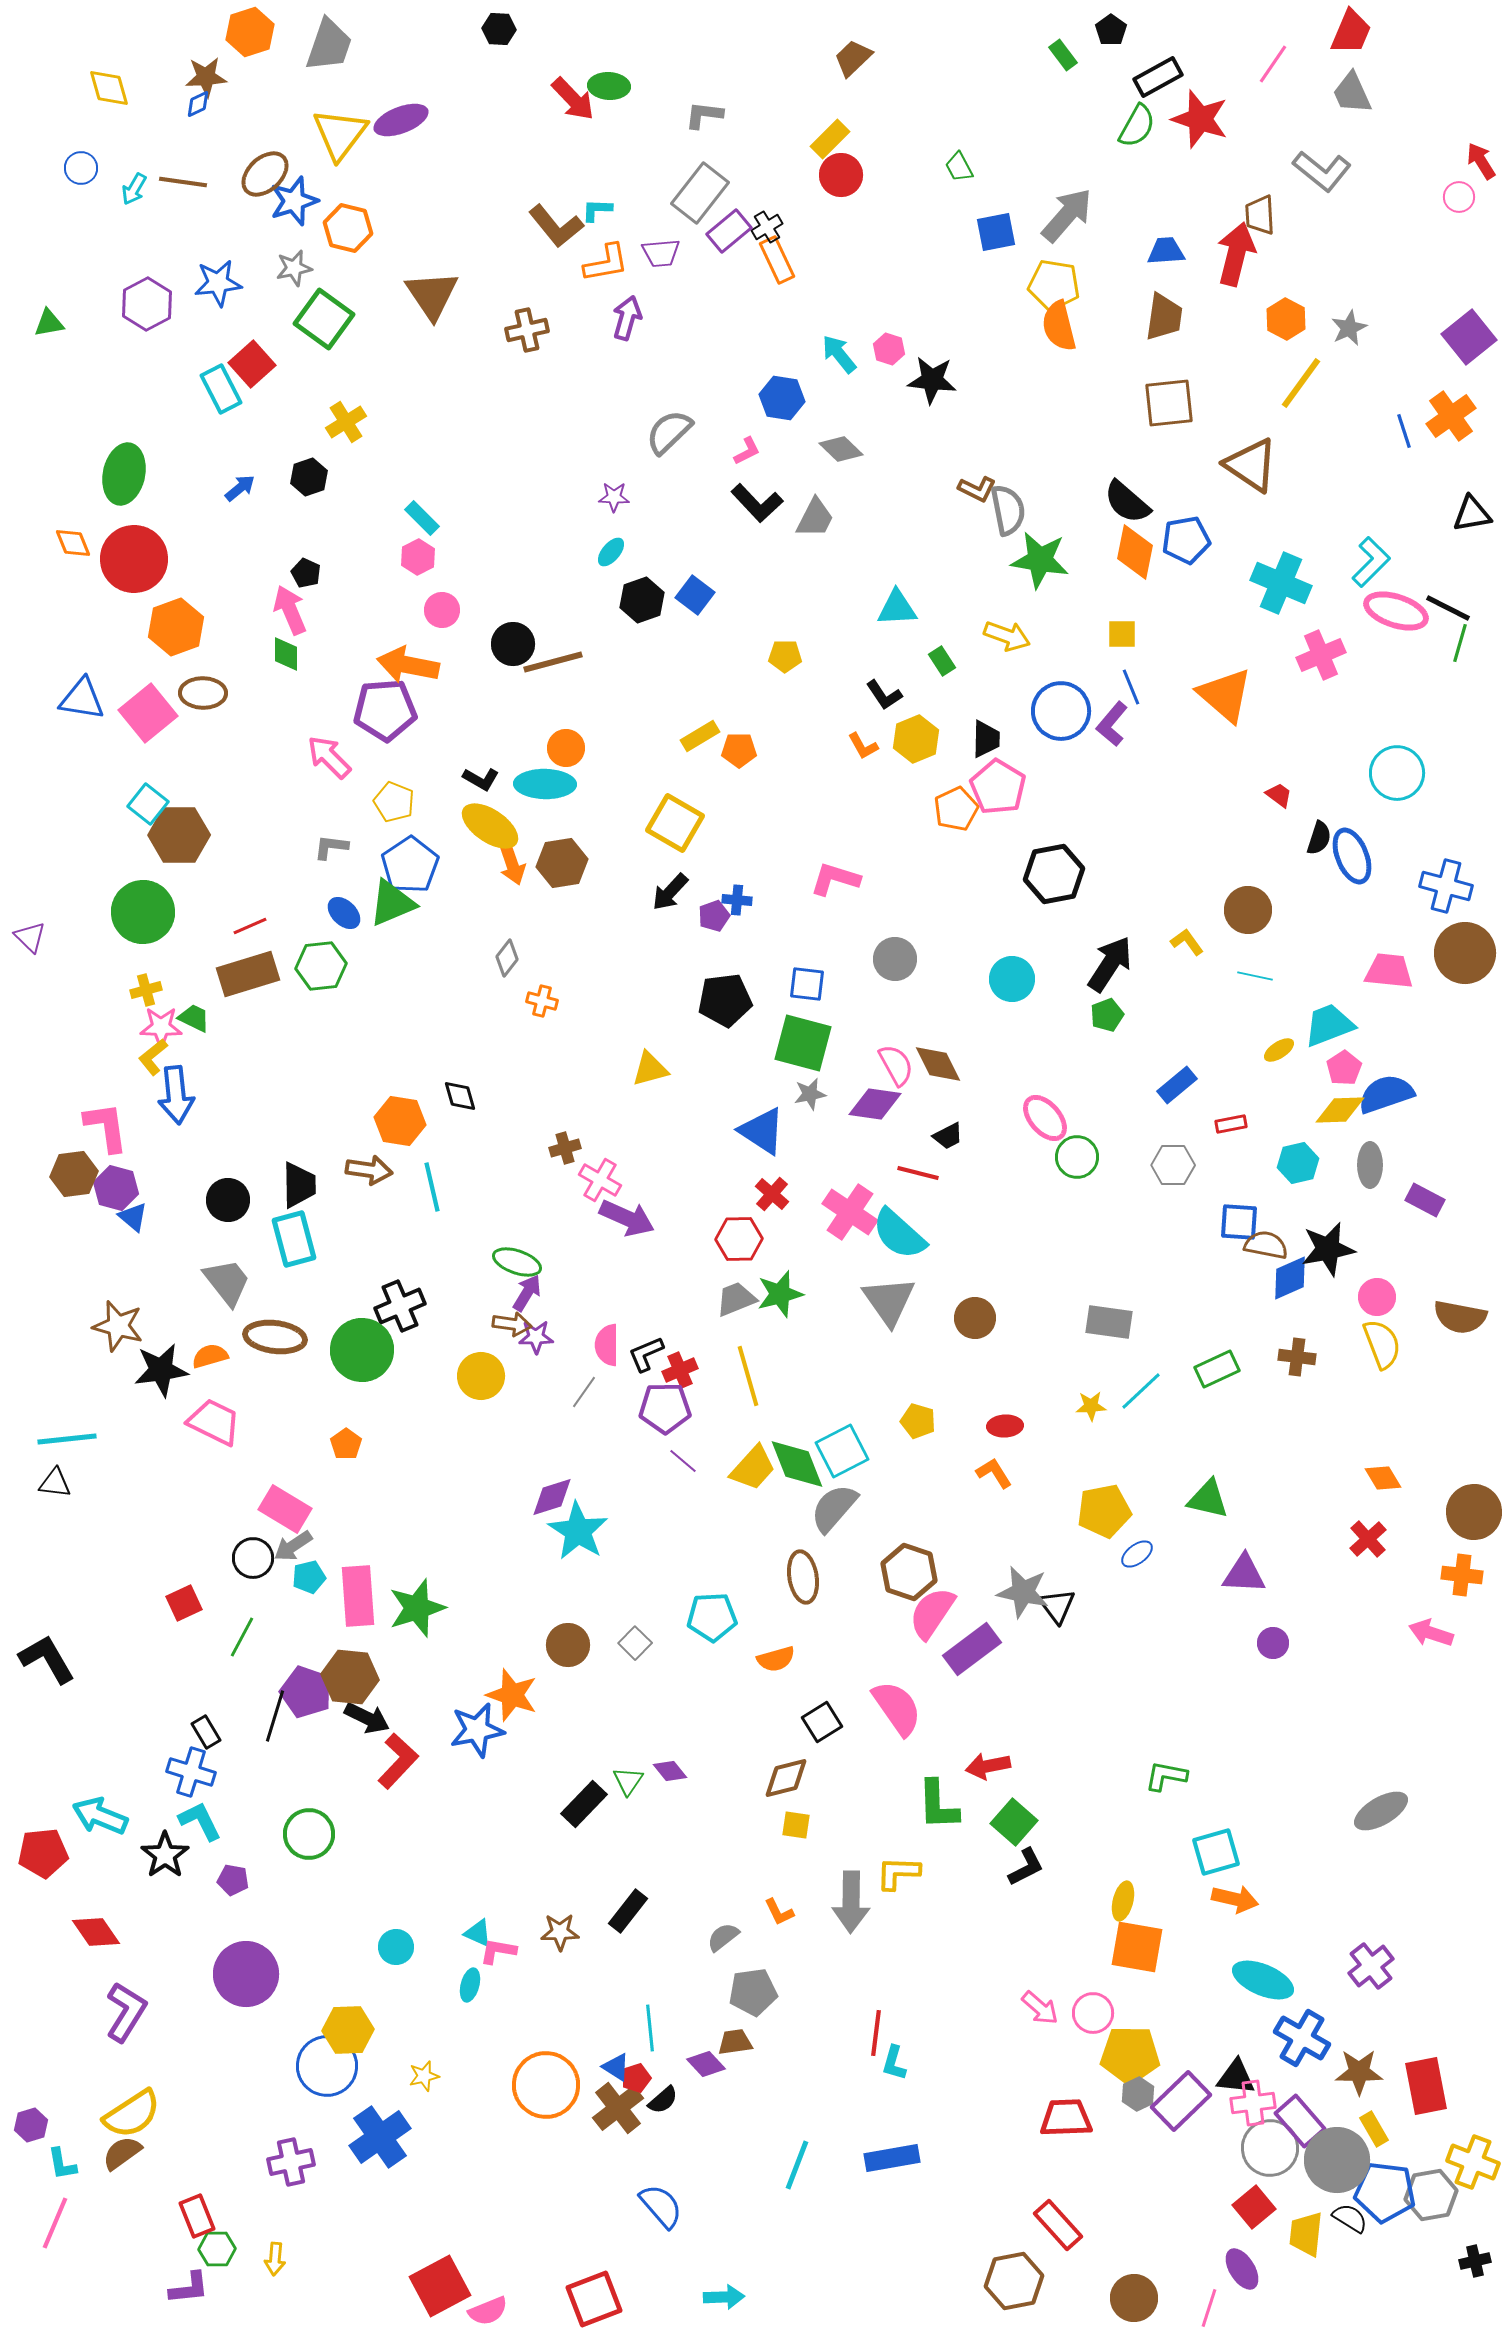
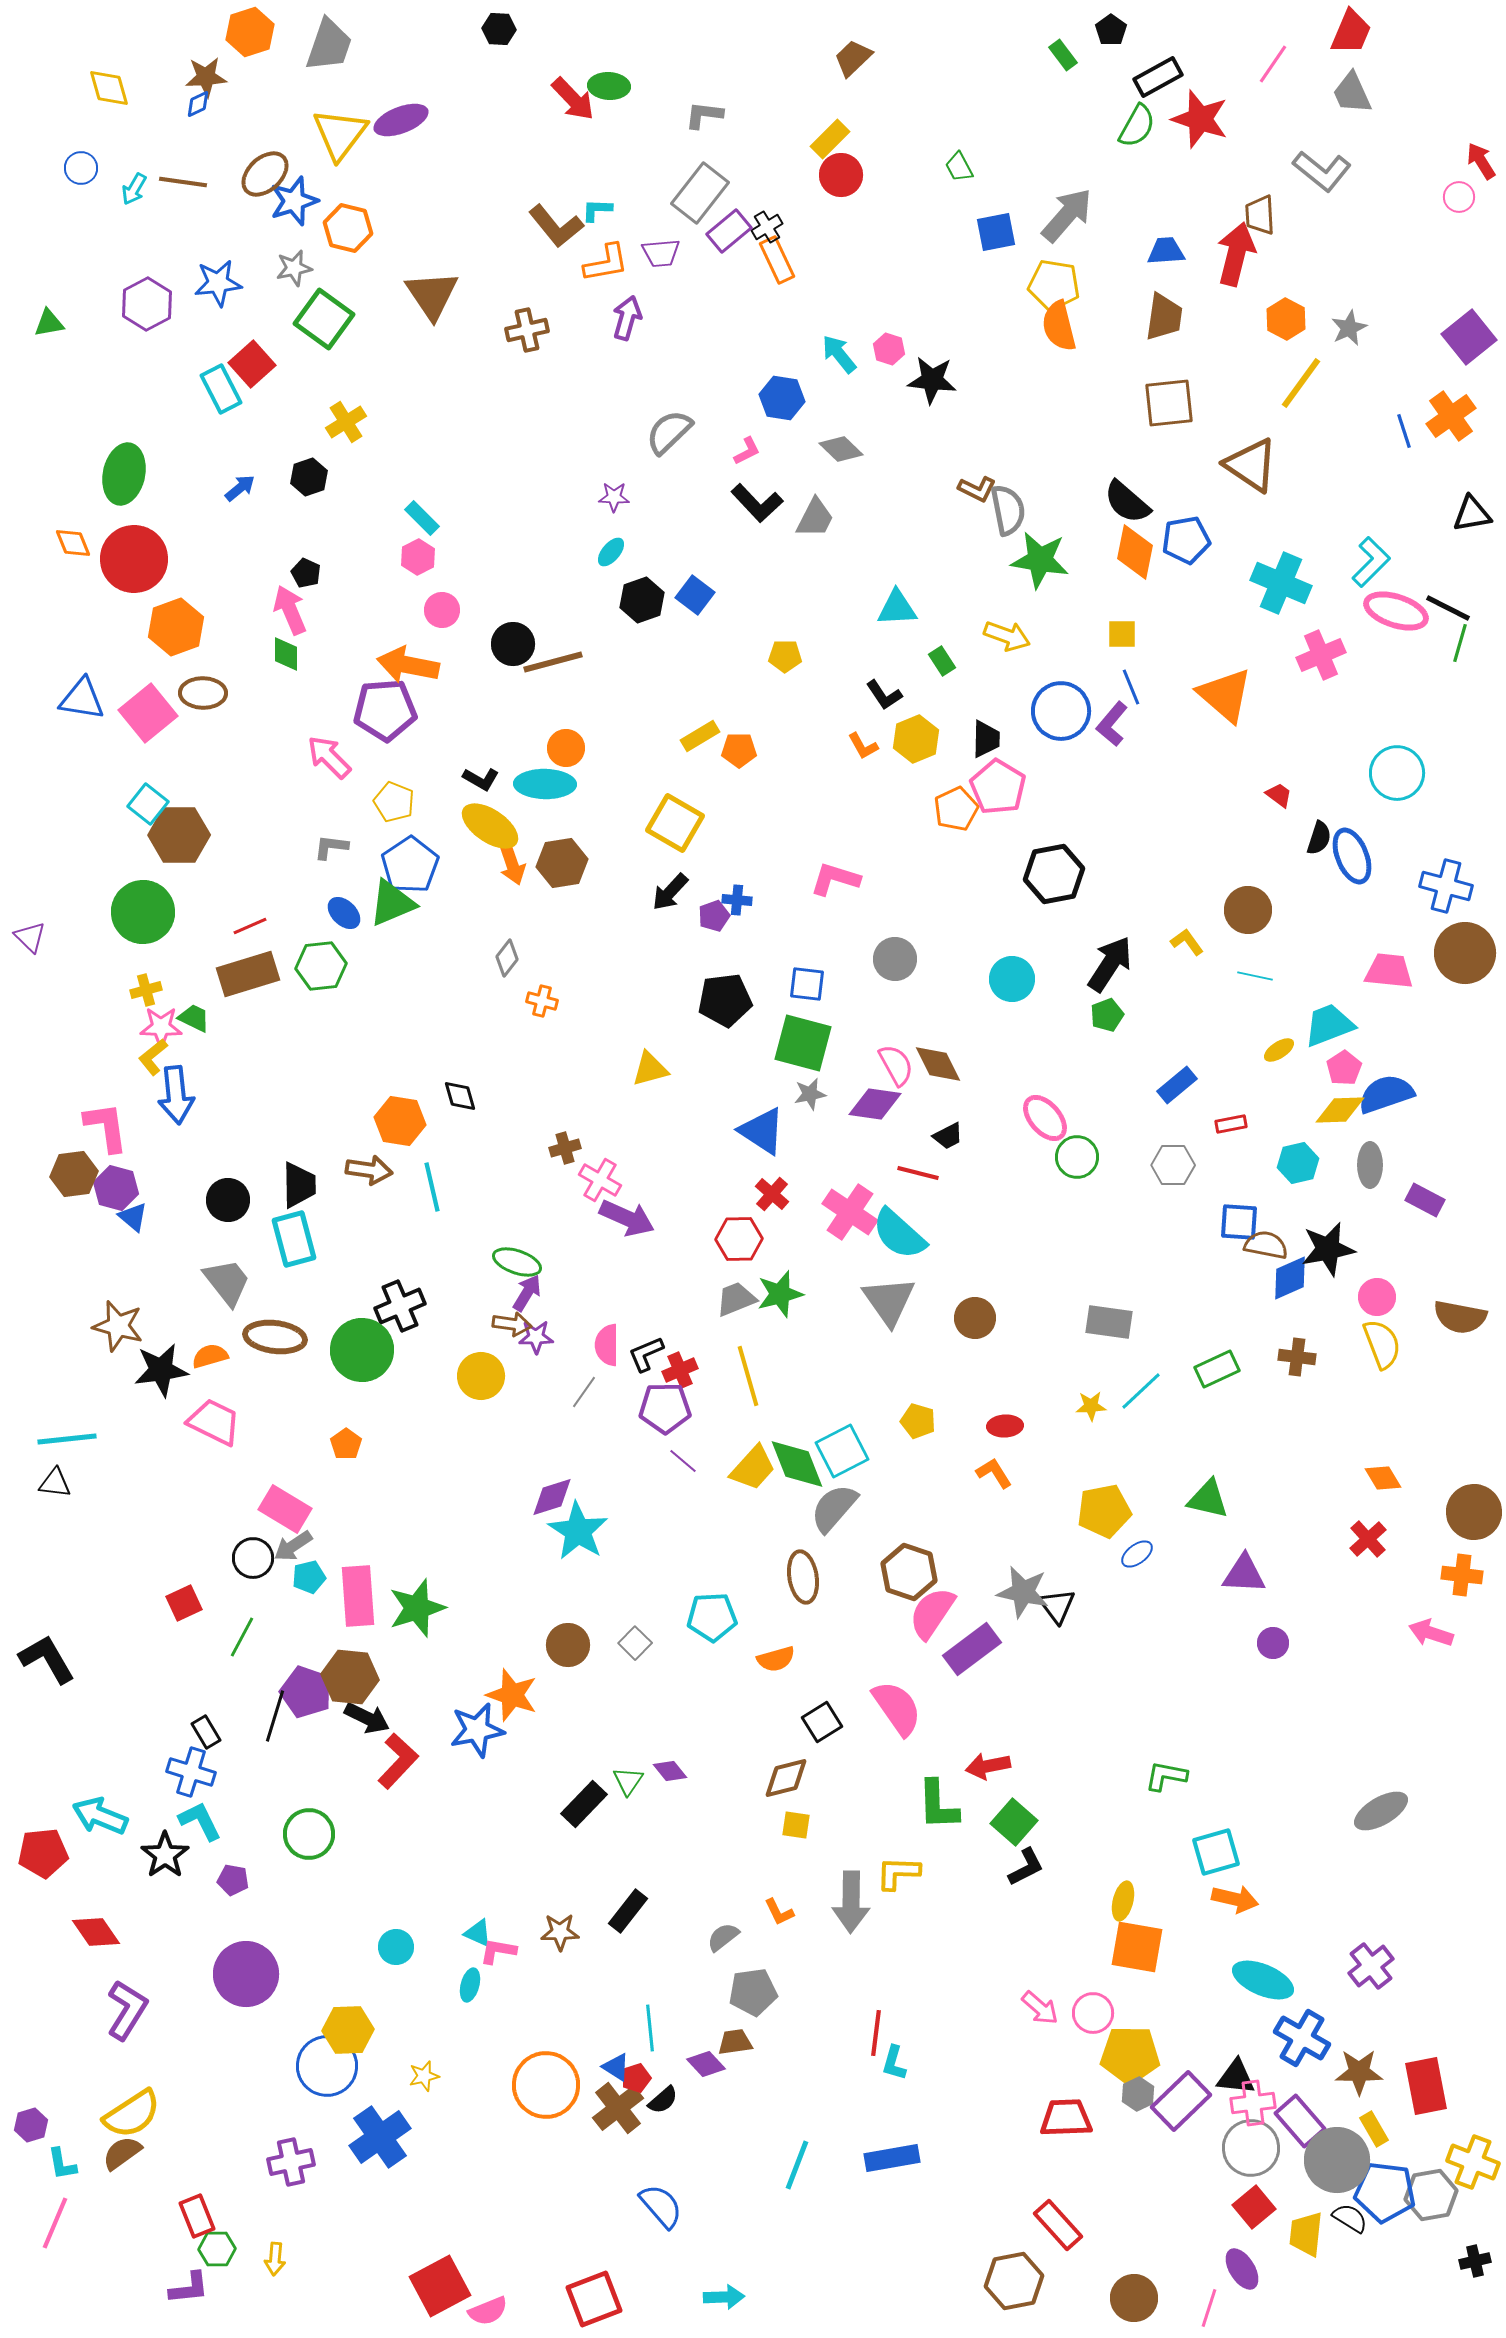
purple L-shape at (126, 2012): moved 1 px right, 2 px up
gray circle at (1270, 2148): moved 19 px left
